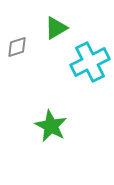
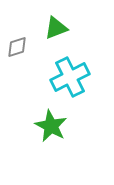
green triangle: rotated 10 degrees clockwise
cyan cross: moved 20 px left, 15 px down
